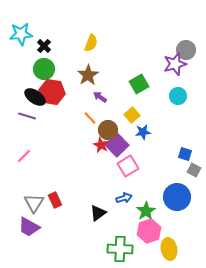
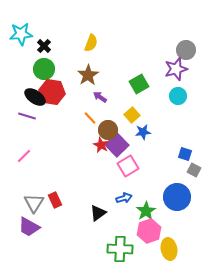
purple star: moved 1 px right, 5 px down
